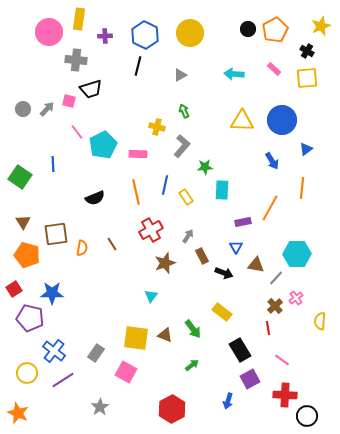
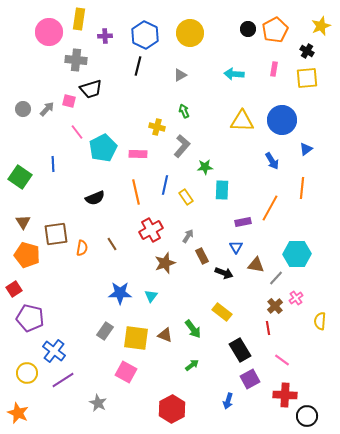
pink rectangle at (274, 69): rotated 56 degrees clockwise
cyan pentagon at (103, 145): moved 3 px down
blue star at (52, 293): moved 68 px right
gray rectangle at (96, 353): moved 9 px right, 22 px up
gray star at (100, 407): moved 2 px left, 4 px up; rotated 12 degrees counterclockwise
